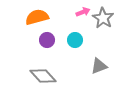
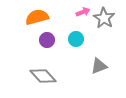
gray star: moved 1 px right
cyan circle: moved 1 px right, 1 px up
